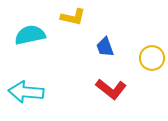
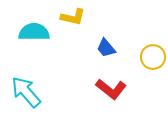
cyan semicircle: moved 4 px right, 3 px up; rotated 12 degrees clockwise
blue trapezoid: moved 1 px right, 1 px down; rotated 20 degrees counterclockwise
yellow circle: moved 1 px right, 1 px up
cyan arrow: rotated 44 degrees clockwise
